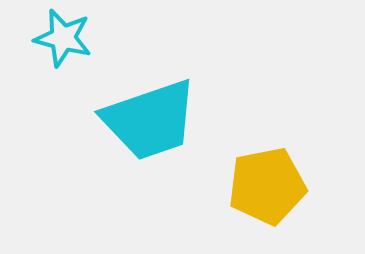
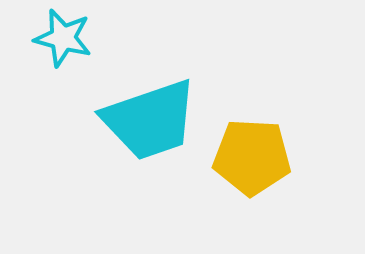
yellow pentagon: moved 15 px left, 29 px up; rotated 14 degrees clockwise
